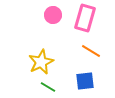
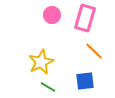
pink circle: moved 1 px left
orange line: moved 3 px right; rotated 12 degrees clockwise
